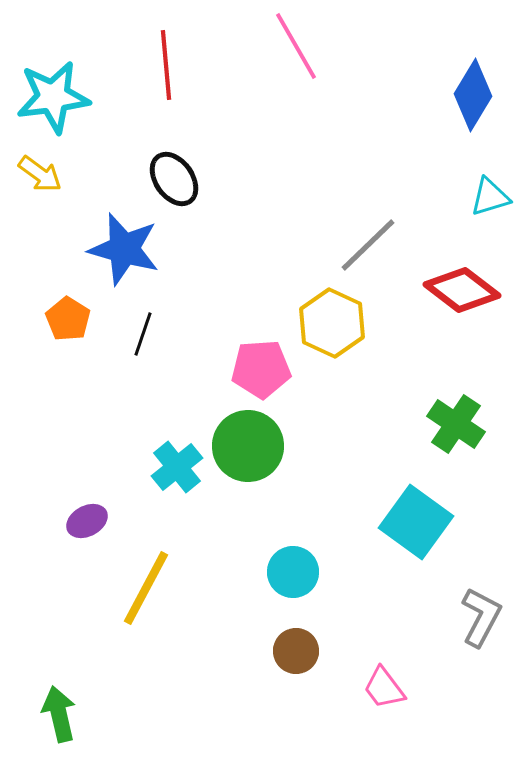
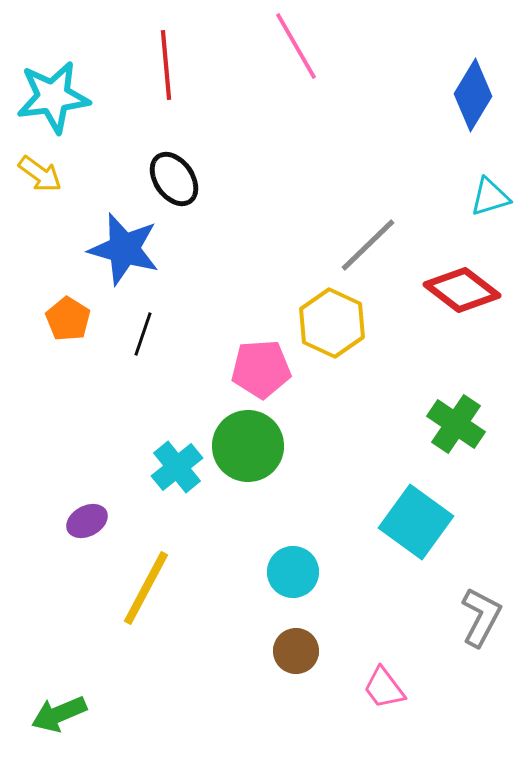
green arrow: rotated 100 degrees counterclockwise
